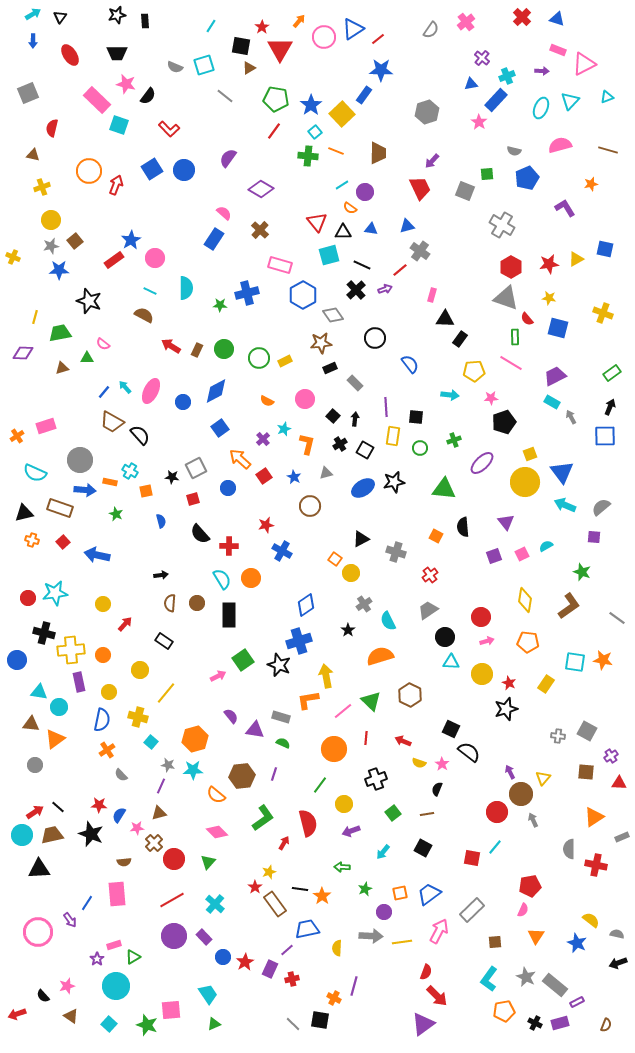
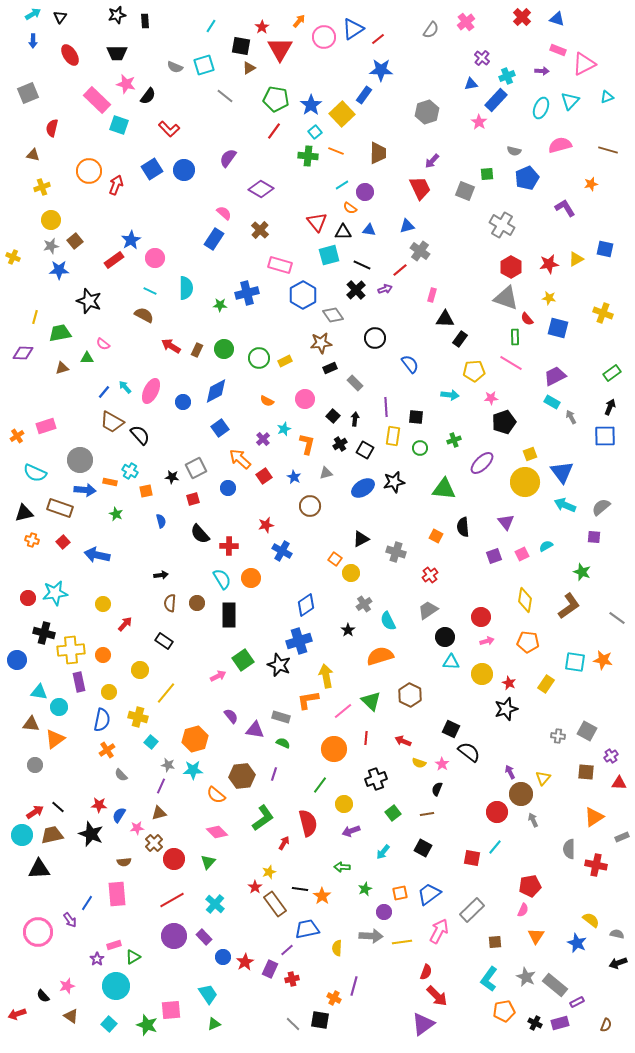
blue triangle at (371, 229): moved 2 px left, 1 px down
